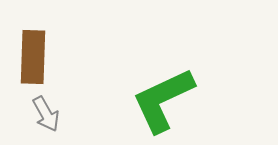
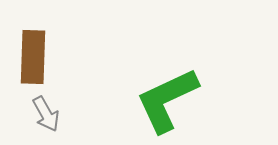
green L-shape: moved 4 px right
